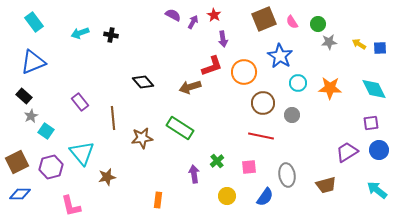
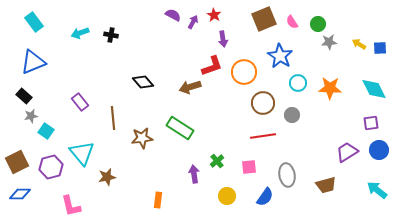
gray star at (31, 116): rotated 16 degrees clockwise
red line at (261, 136): moved 2 px right; rotated 20 degrees counterclockwise
